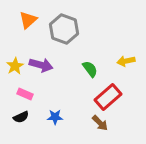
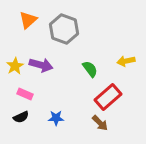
blue star: moved 1 px right, 1 px down
